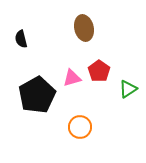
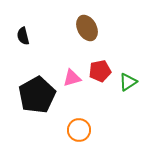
brown ellipse: moved 3 px right; rotated 15 degrees counterclockwise
black semicircle: moved 2 px right, 3 px up
red pentagon: moved 1 px right; rotated 25 degrees clockwise
green triangle: moved 7 px up
orange circle: moved 1 px left, 3 px down
